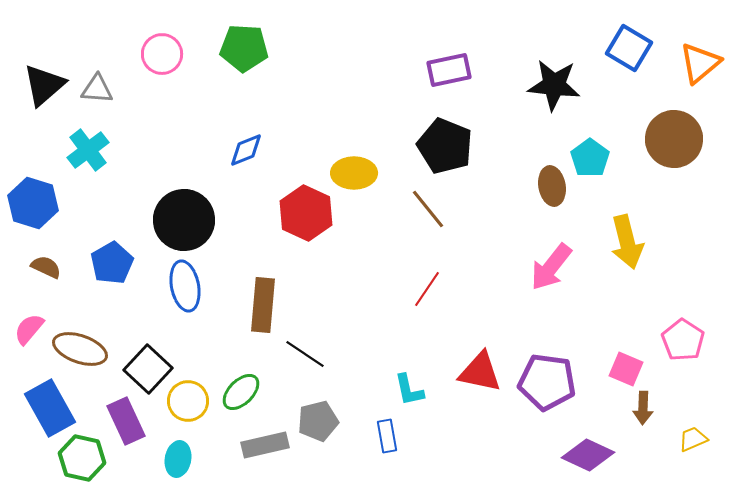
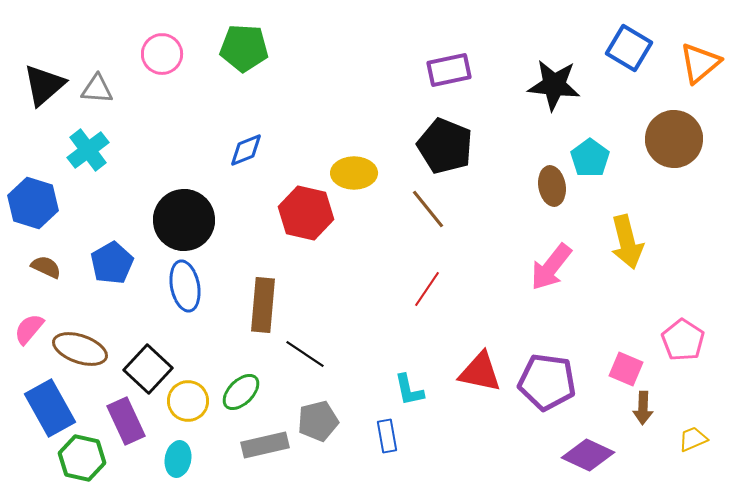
red hexagon at (306, 213): rotated 12 degrees counterclockwise
